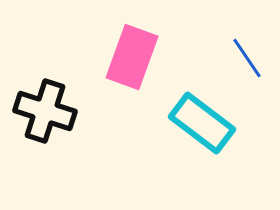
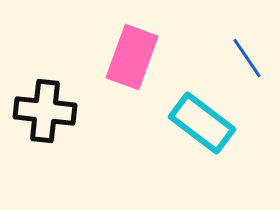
black cross: rotated 12 degrees counterclockwise
